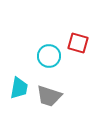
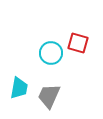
cyan circle: moved 2 px right, 3 px up
gray trapezoid: rotated 96 degrees clockwise
